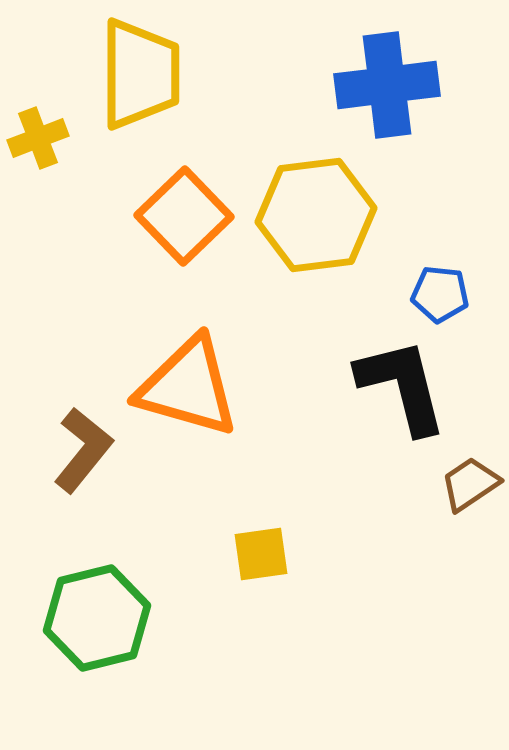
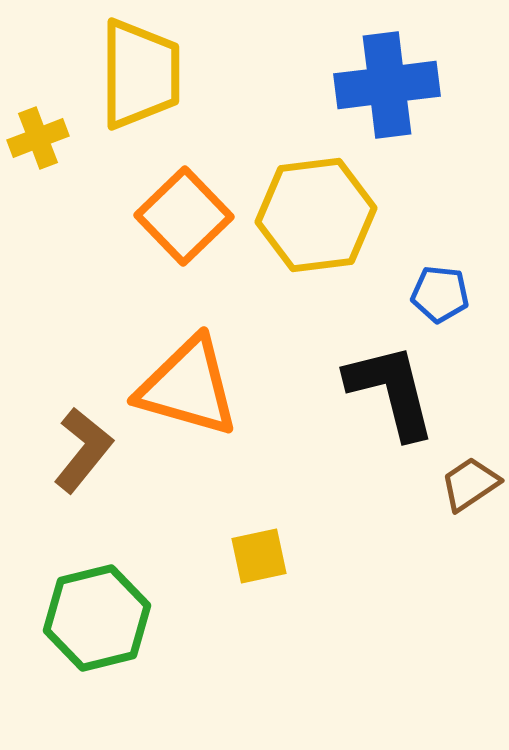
black L-shape: moved 11 px left, 5 px down
yellow square: moved 2 px left, 2 px down; rotated 4 degrees counterclockwise
